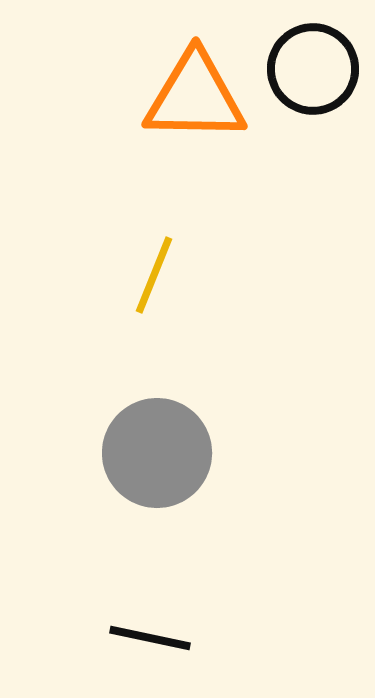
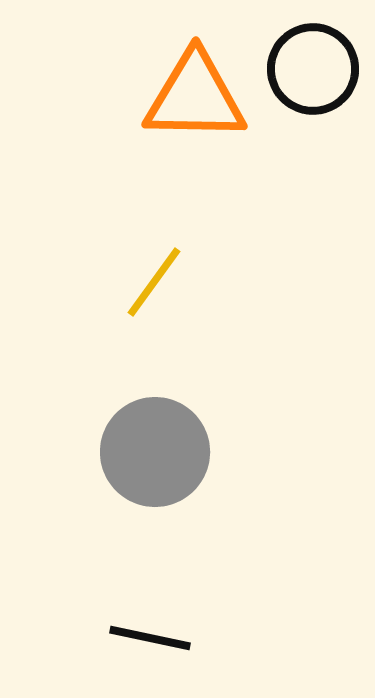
yellow line: moved 7 px down; rotated 14 degrees clockwise
gray circle: moved 2 px left, 1 px up
